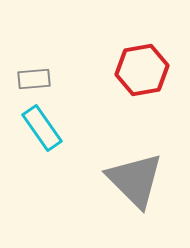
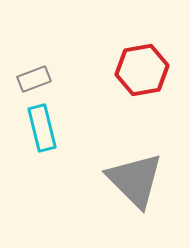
gray rectangle: rotated 16 degrees counterclockwise
cyan rectangle: rotated 21 degrees clockwise
